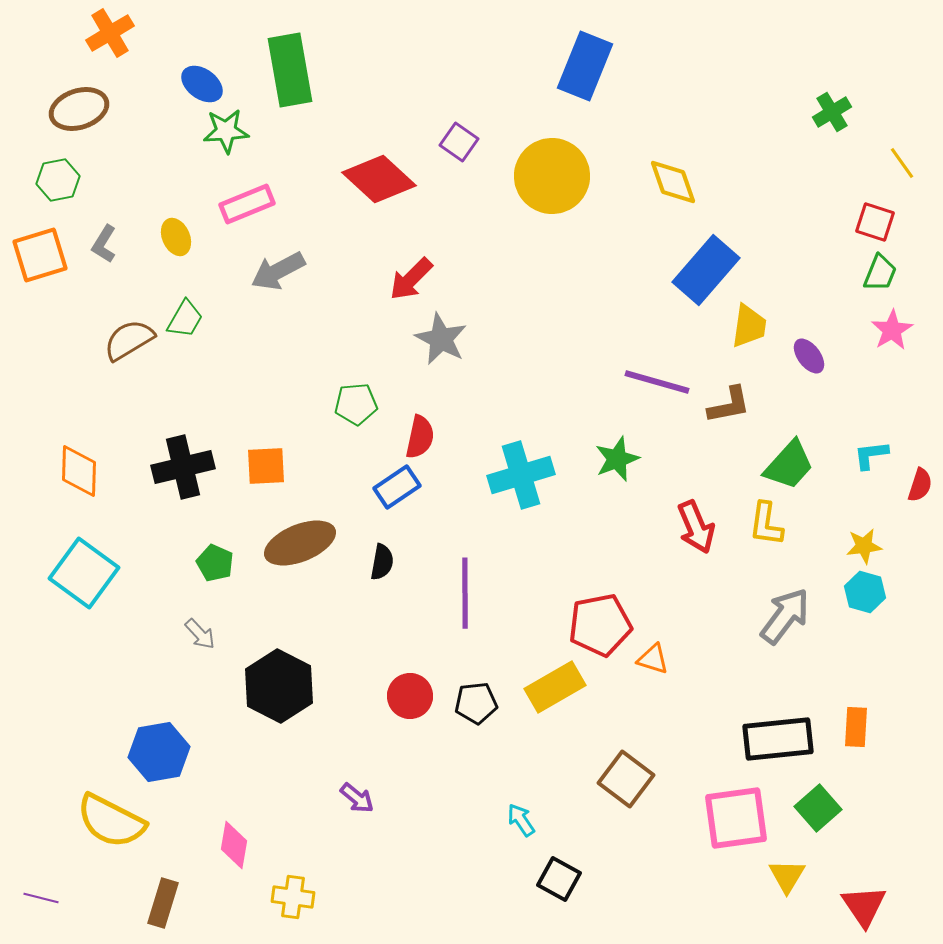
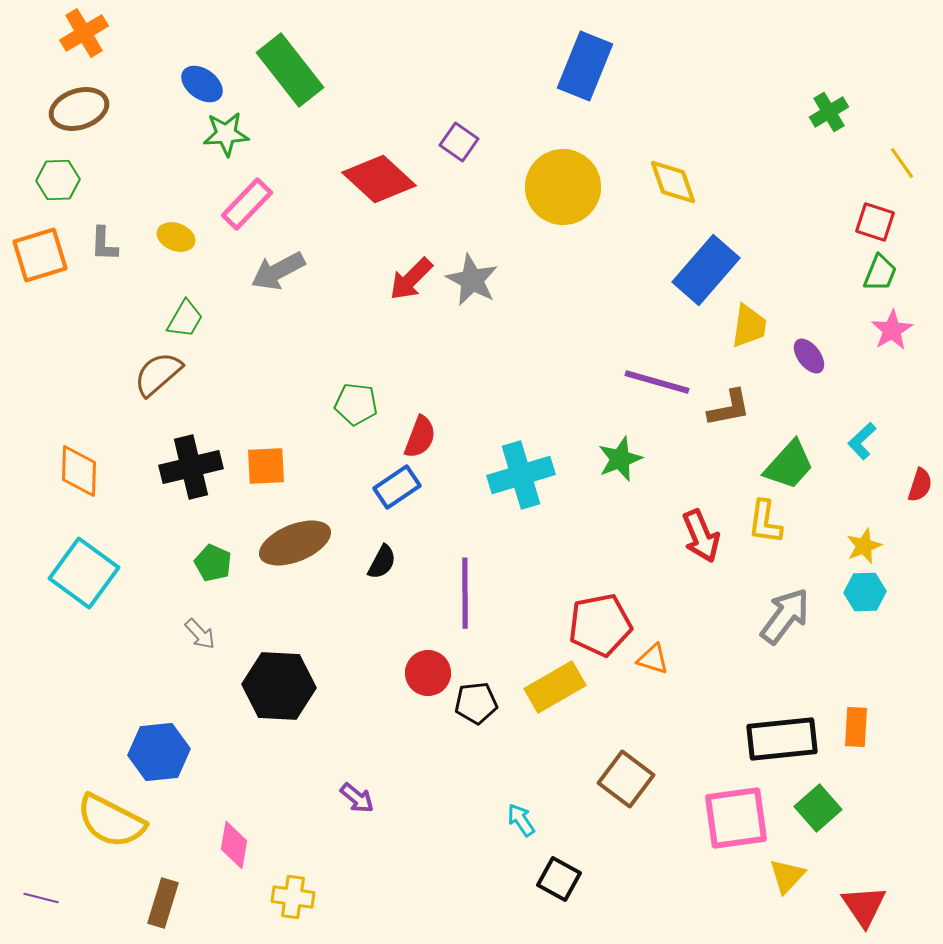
orange cross at (110, 33): moved 26 px left
green rectangle at (290, 70): rotated 28 degrees counterclockwise
green cross at (832, 112): moved 3 px left
green star at (226, 131): moved 3 px down
yellow circle at (552, 176): moved 11 px right, 11 px down
green hexagon at (58, 180): rotated 9 degrees clockwise
pink rectangle at (247, 204): rotated 24 degrees counterclockwise
yellow ellipse at (176, 237): rotated 45 degrees counterclockwise
gray L-shape at (104, 244): rotated 30 degrees counterclockwise
gray star at (441, 339): moved 31 px right, 59 px up
brown semicircle at (129, 340): moved 29 px right, 34 px down; rotated 10 degrees counterclockwise
green pentagon at (356, 404): rotated 12 degrees clockwise
brown L-shape at (729, 405): moved 3 px down
red semicircle at (420, 437): rotated 9 degrees clockwise
cyan L-shape at (871, 455): moved 9 px left, 14 px up; rotated 36 degrees counterclockwise
green star at (617, 459): moved 3 px right
black cross at (183, 467): moved 8 px right
yellow L-shape at (766, 524): moved 1 px left, 2 px up
red arrow at (696, 527): moved 5 px right, 9 px down
brown ellipse at (300, 543): moved 5 px left
yellow star at (864, 546): rotated 15 degrees counterclockwise
black semicircle at (382, 562): rotated 18 degrees clockwise
green pentagon at (215, 563): moved 2 px left
cyan hexagon at (865, 592): rotated 18 degrees counterclockwise
black hexagon at (279, 686): rotated 24 degrees counterclockwise
red circle at (410, 696): moved 18 px right, 23 px up
black rectangle at (778, 739): moved 4 px right
blue hexagon at (159, 752): rotated 4 degrees clockwise
yellow triangle at (787, 876): rotated 12 degrees clockwise
